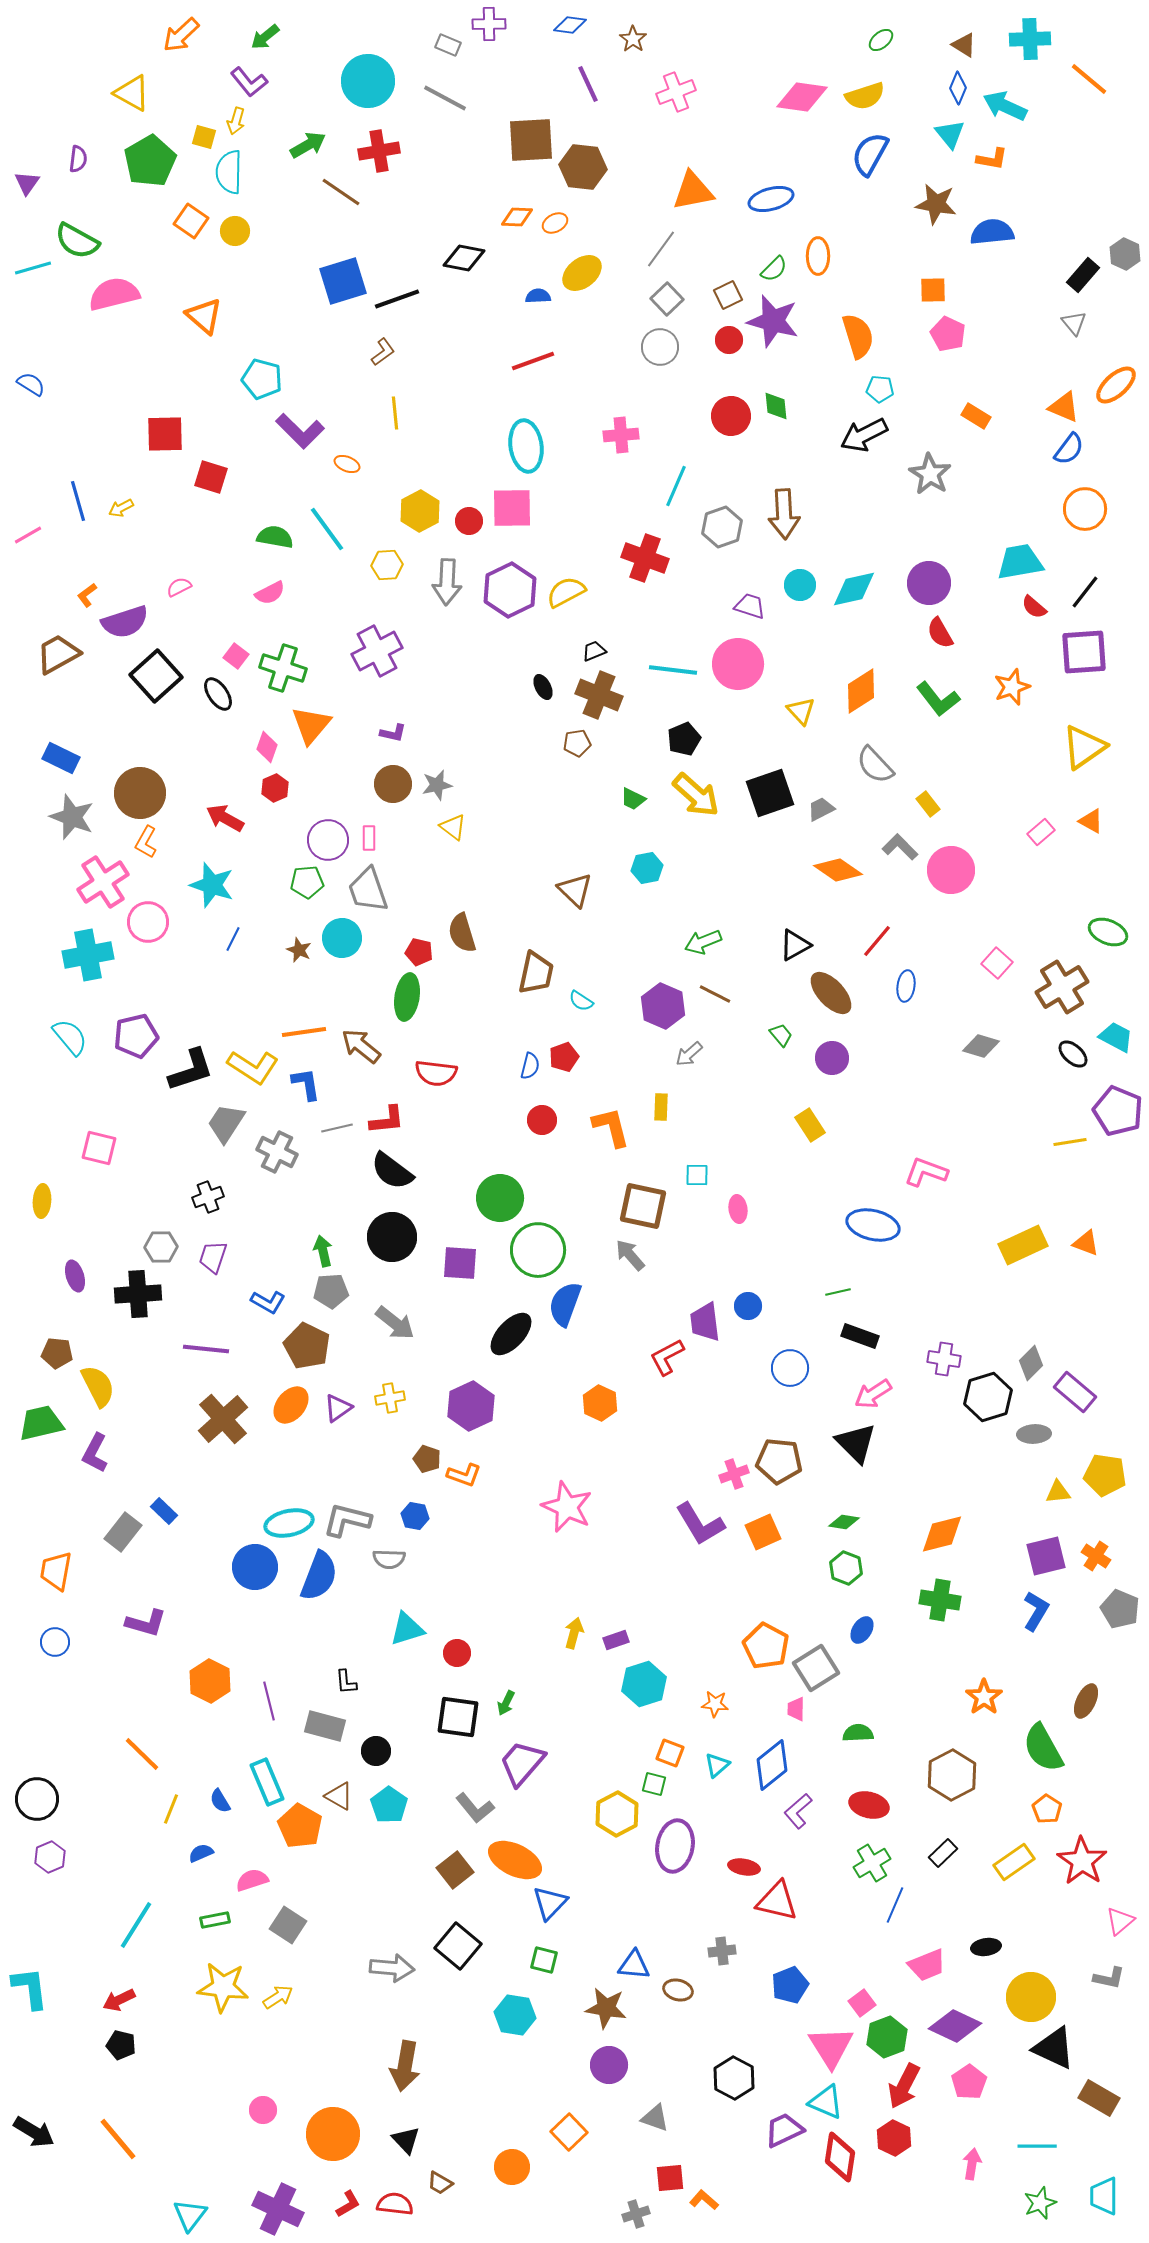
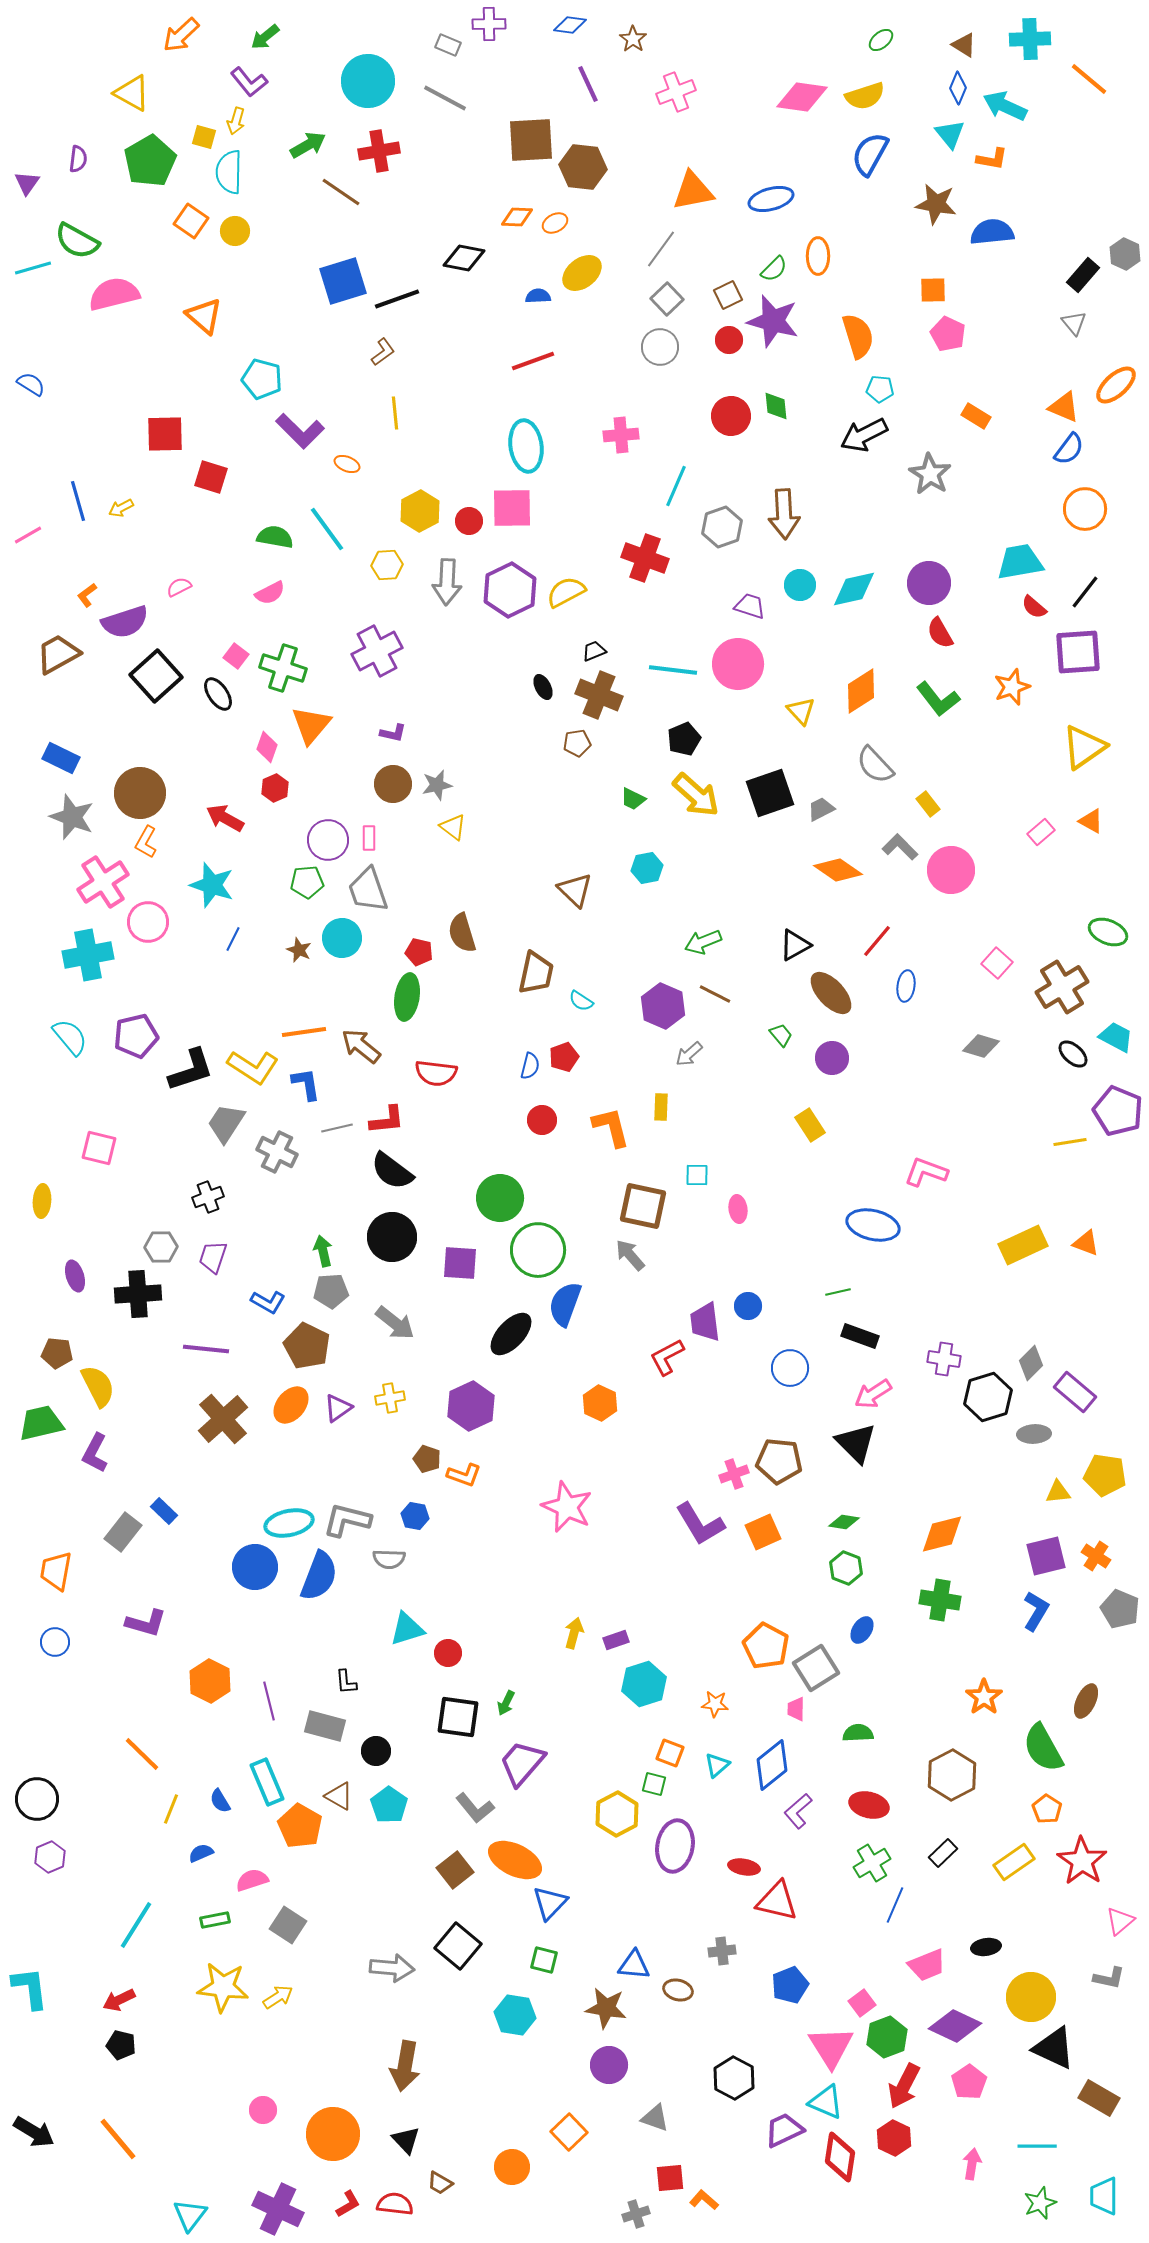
purple square at (1084, 652): moved 6 px left
red circle at (457, 1653): moved 9 px left
